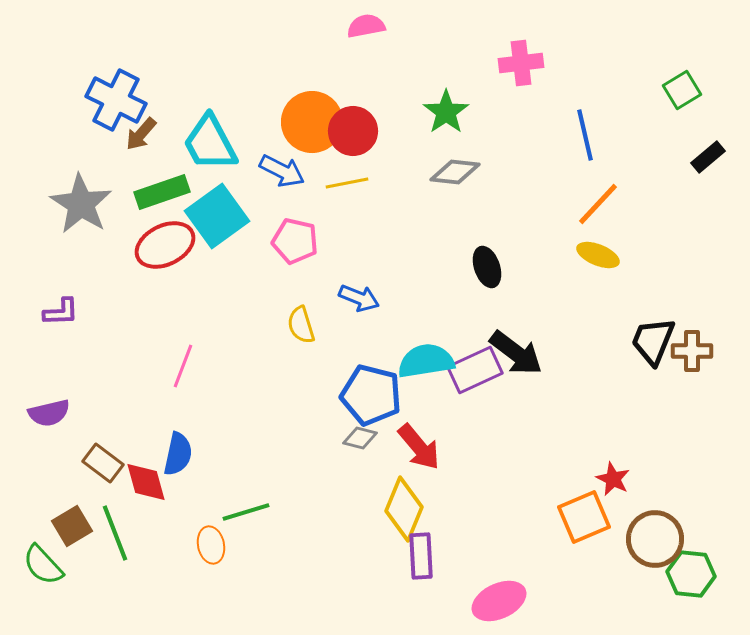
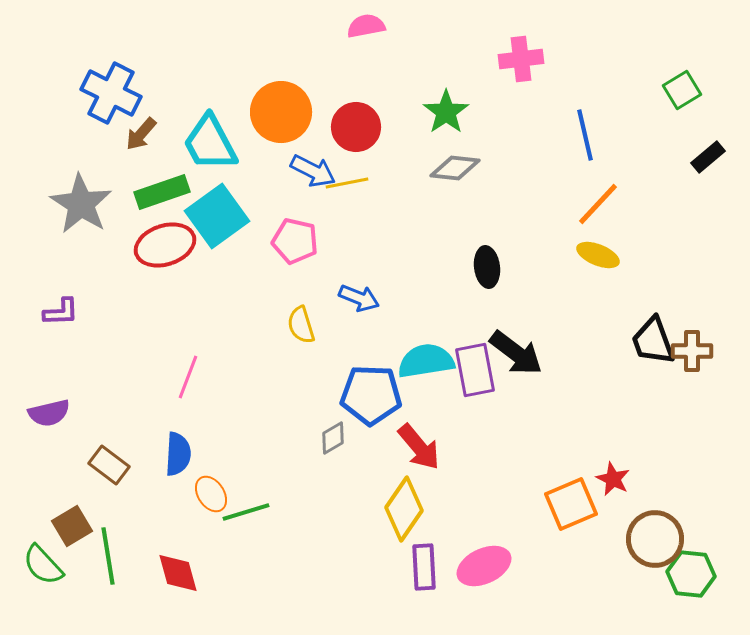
pink cross at (521, 63): moved 4 px up
blue cross at (116, 100): moved 5 px left, 7 px up
orange circle at (312, 122): moved 31 px left, 10 px up
red circle at (353, 131): moved 3 px right, 4 px up
blue arrow at (282, 171): moved 31 px right
gray diamond at (455, 172): moved 4 px up
red ellipse at (165, 245): rotated 8 degrees clockwise
black ellipse at (487, 267): rotated 12 degrees clockwise
black trapezoid at (653, 341): rotated 42 degrees counterclockwise
pink line at (183, 366): moved 5 px right, 11 px down
purple rectangle at (475, 370): rotated 76 degrees counterclockwise
blue pentagon at (371, 395): rotated 12 degrees counterclockwise
gray diamond at (360, 438): moved 27 px left; rotated 44 degrees counterclockwise
blue semicircle at (178, 454): rotated 9 degrees counterclockwise
brown rectangle at (103, 463): moved 6 px right, 2 px down
red diamond at (146, 482): moved 32 px right, 91 px down
yellow diamond at (404, 509): rotated 12 degrees clockwise
orange square at (584, 517): moved 13 px left, 13 px up
green line at (115, 533): moved 7 px left, 23 px down; rotated 12 degrees clockwise
orange ellipse at (211, 545): moved 51 px up; rotated 21 degrees counterclockwise
purple rectangle at (421, 556): moved 3 px right, 11 px down
pink ellipse at (499, 601): moved 15 px left, 35 px up
